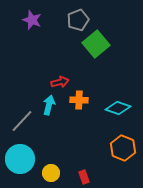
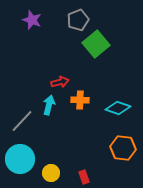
orange cross: moved 1 px right
orange hexagon: rotated 15 degrees counterclockwise
